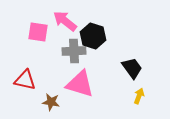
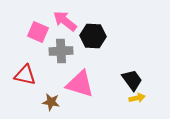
pink square: rotated 15 degrees clockwise
black hexagon: rotated 15 degrees counterclockwise
gray cross: moved 13 px left
black trapezoid: moved 12 px down
red triangle: moved 5 px up
yellow arrow: moved 2 px left, 2 px down; rotated 56 degrees clockwise
